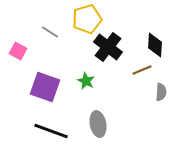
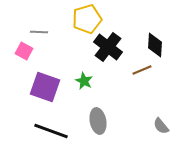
gray line: moved 11 px left; rotated 30 degrees counterclockwise
pink square: moved 6 px right
green star: moved 2 px left
gray semicircle: moved 34 px down; rotated 138 degrees clockwise
gray ellipse: moved 3 px up
